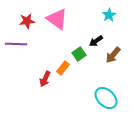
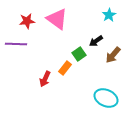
orange rectangle: moved 2 px right
cyan ellipse: rotated 20 degrees counterclockwise
